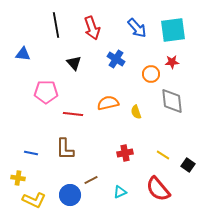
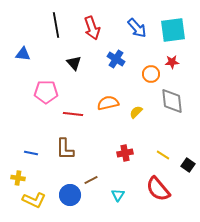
yellow semicircle: rotated 64 degrees clockwise
cyan triangle: moved 2 px left, 3 px down; rotated 32 degrees counterclockwise
